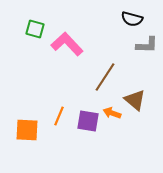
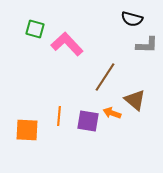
orange line: rotated 18 degrees counterclockwise
